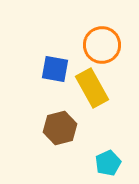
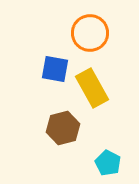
orange circle: moved 12 px left, 12 px up
brown hexagon: moved 3 px right
cyan pentagon: rotated 20 degrees counterclockwise
